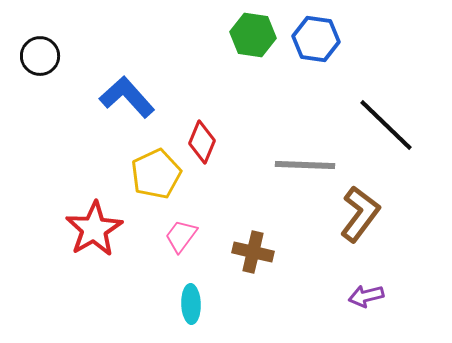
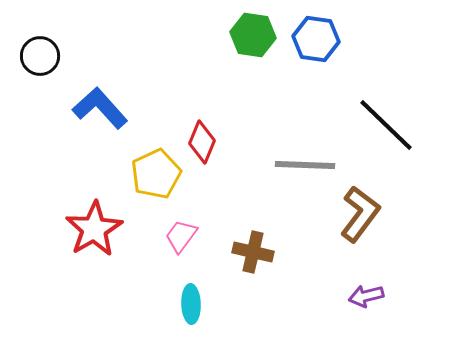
blue L-shape: moved 27 px left, 11 px down
